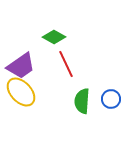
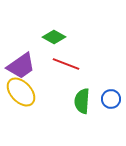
red line: rotated 44 degrees counterclockwise
